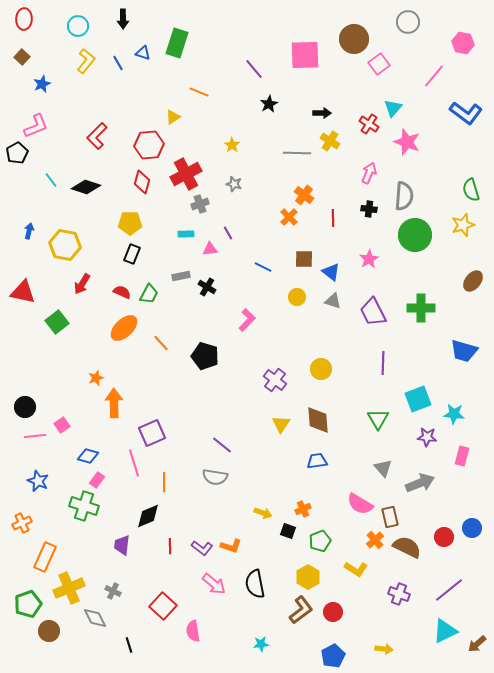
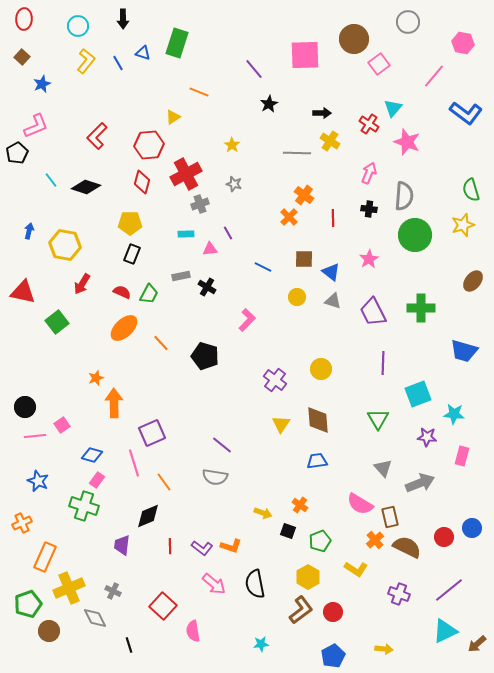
cyan square at (418, 399): moved 5 px up
blue diamond at (88, 456): moved 4 px right, 1 px up
orange line at (164, 482): rotated 36 degrees counterclockwise
orange cross at (303, 509): moved 3 px left, 4 px up; rotated 28 degrees counterclockwise
